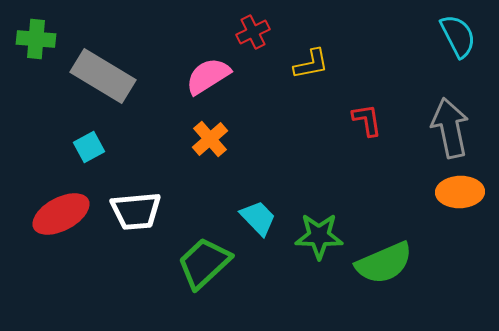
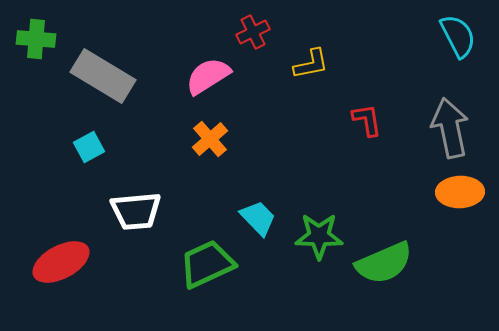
red ellipse: moved 48 px down
green trapezoid: moved 3 px right, 1 px down; rotated 18 degrees clockwise
